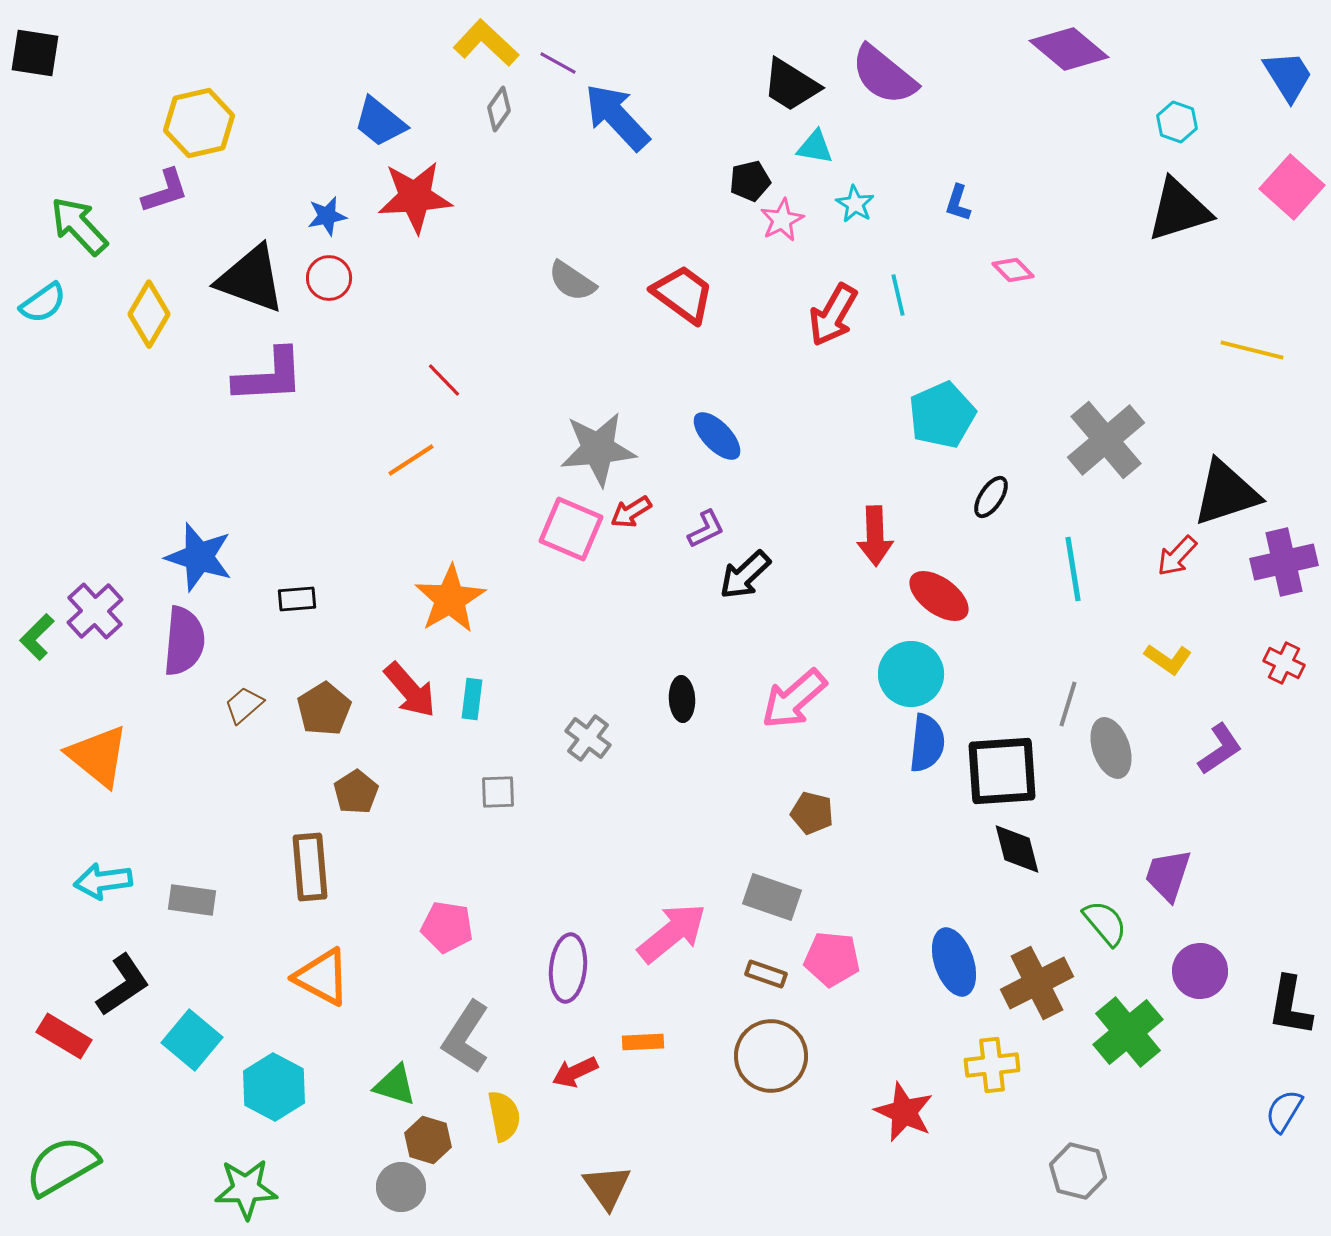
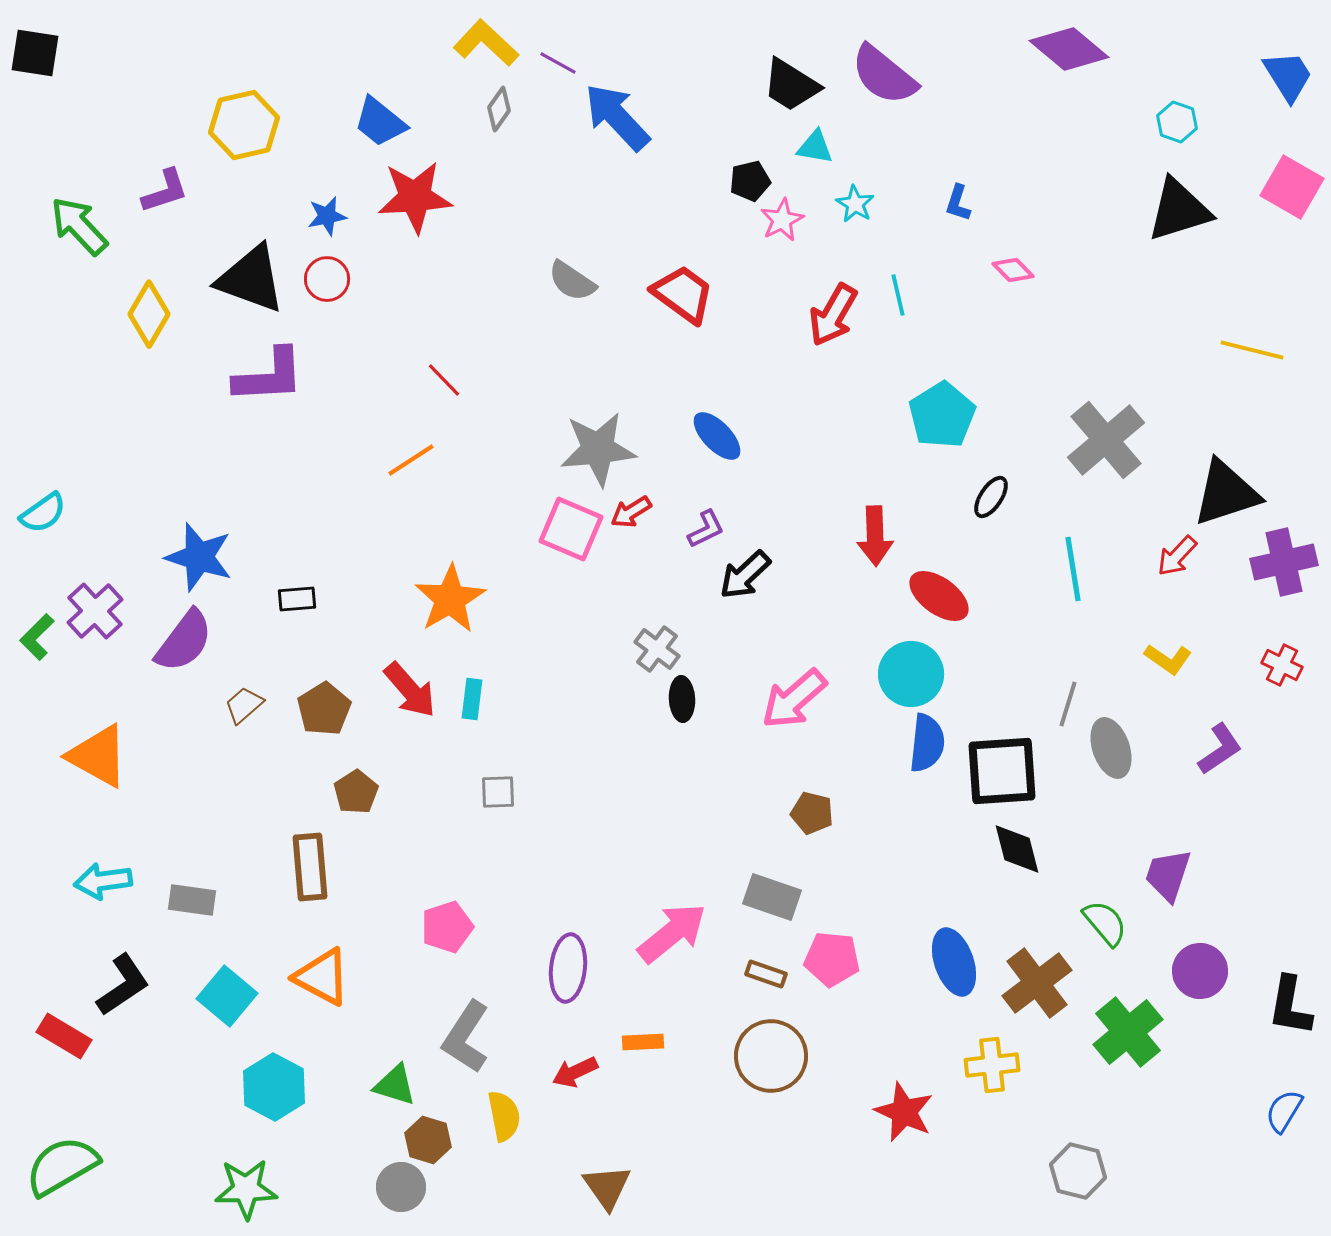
yellow hexagon at (199, 123): moved 45 px right, 2 px down
pink square at (1292, 187): rotated 12 degrees counterclockwise
red circle at (329, 278): moved 2 px left, 1 px down
cyan semicircle at (43, 303): moved 210 px down
cyan pentagon at (942, 415): rotated 8 degrees counterclockwise
purple semicircle at (184, 641): rotated 32 degrees clockwise
red cross at (1284, 663): moved 2 px left, 2 px down
gray cross at (588, 738): moved 69 px right, 89 px up
orange triangle at (98, 756): rotated 10 degrees counterclockwise
pink pentagon at (447, 927): rotated 27 degrees counterclockwise
brown cross at (1037, 983): rotated 10 degrees counterclockwise
cyan square at (192, 1040): moved 35 px right, 44 px up
